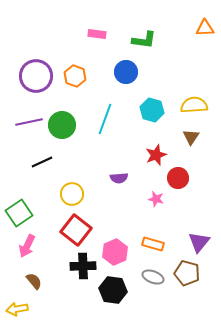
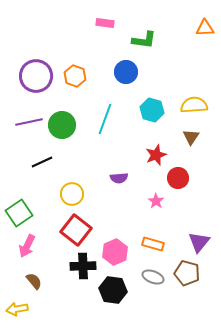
pink rectangle: moved 8 px right, 11 px up
pink star: moved 2 px down; rotated 21 degrees clockwise
